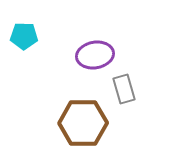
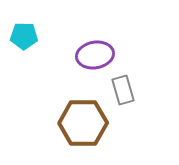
gray rectangle: moved 1 px left, 1 px down
